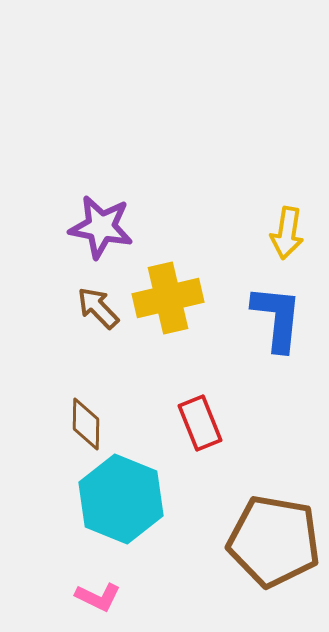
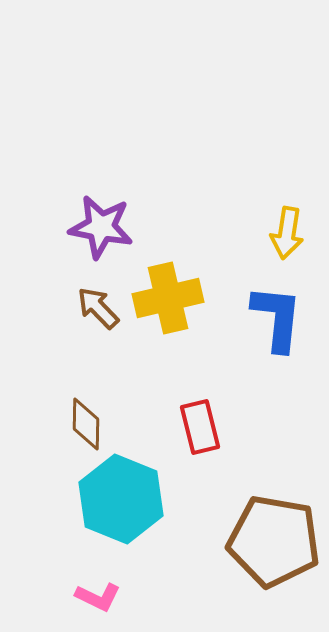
red rectangle: moved 4 px down; rotated 8 degrees clockwise
